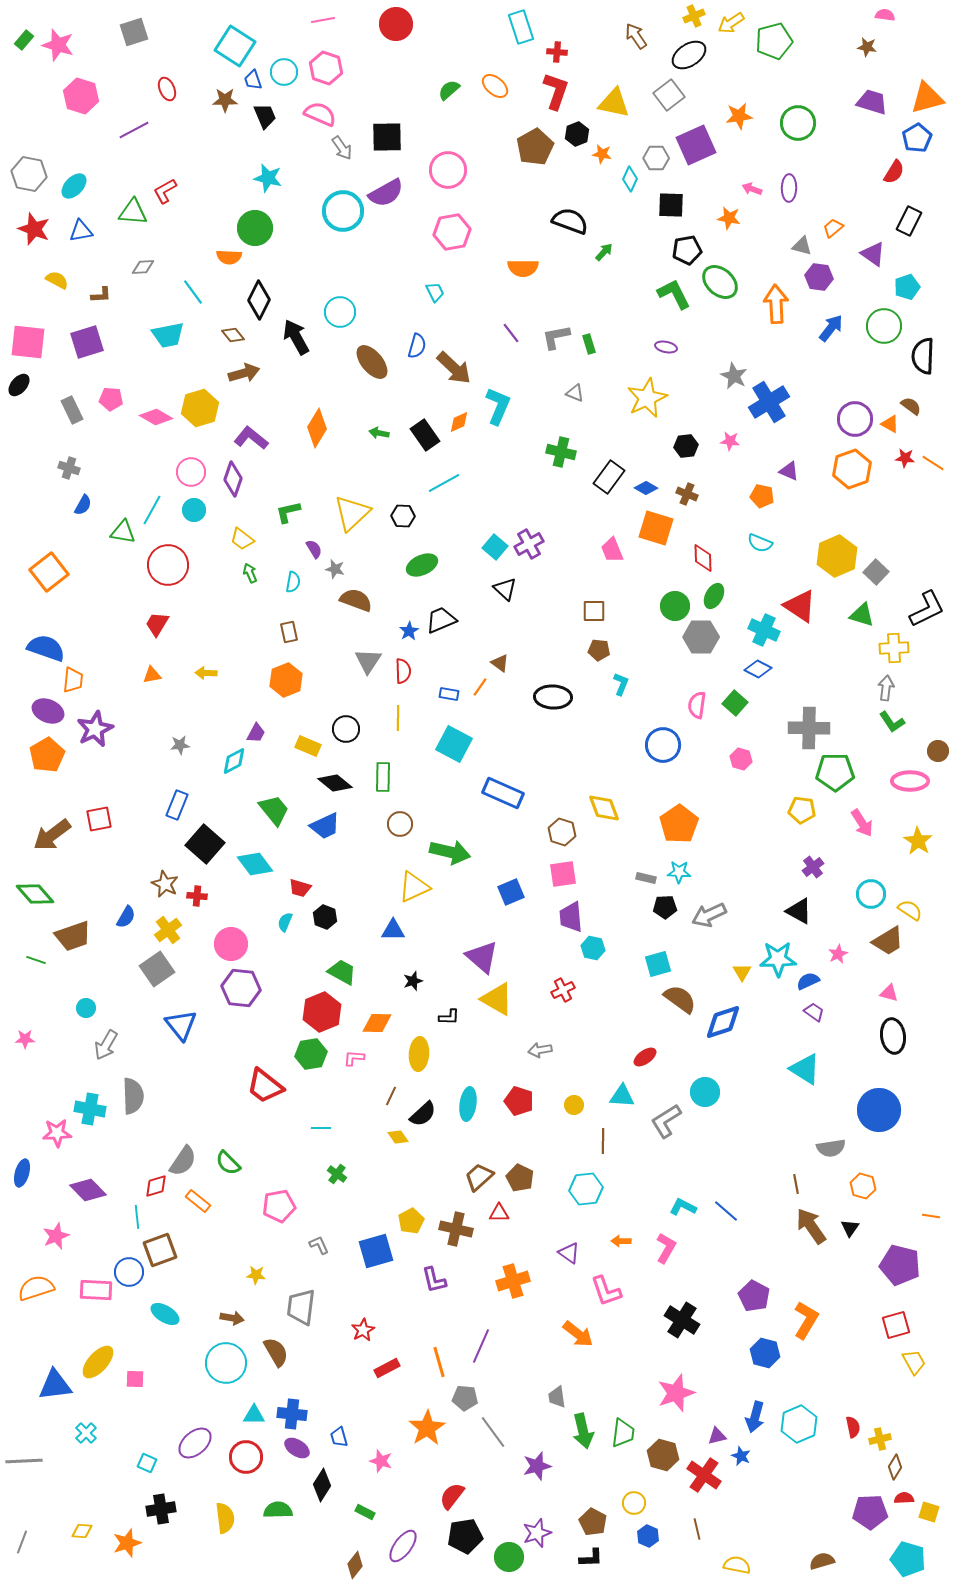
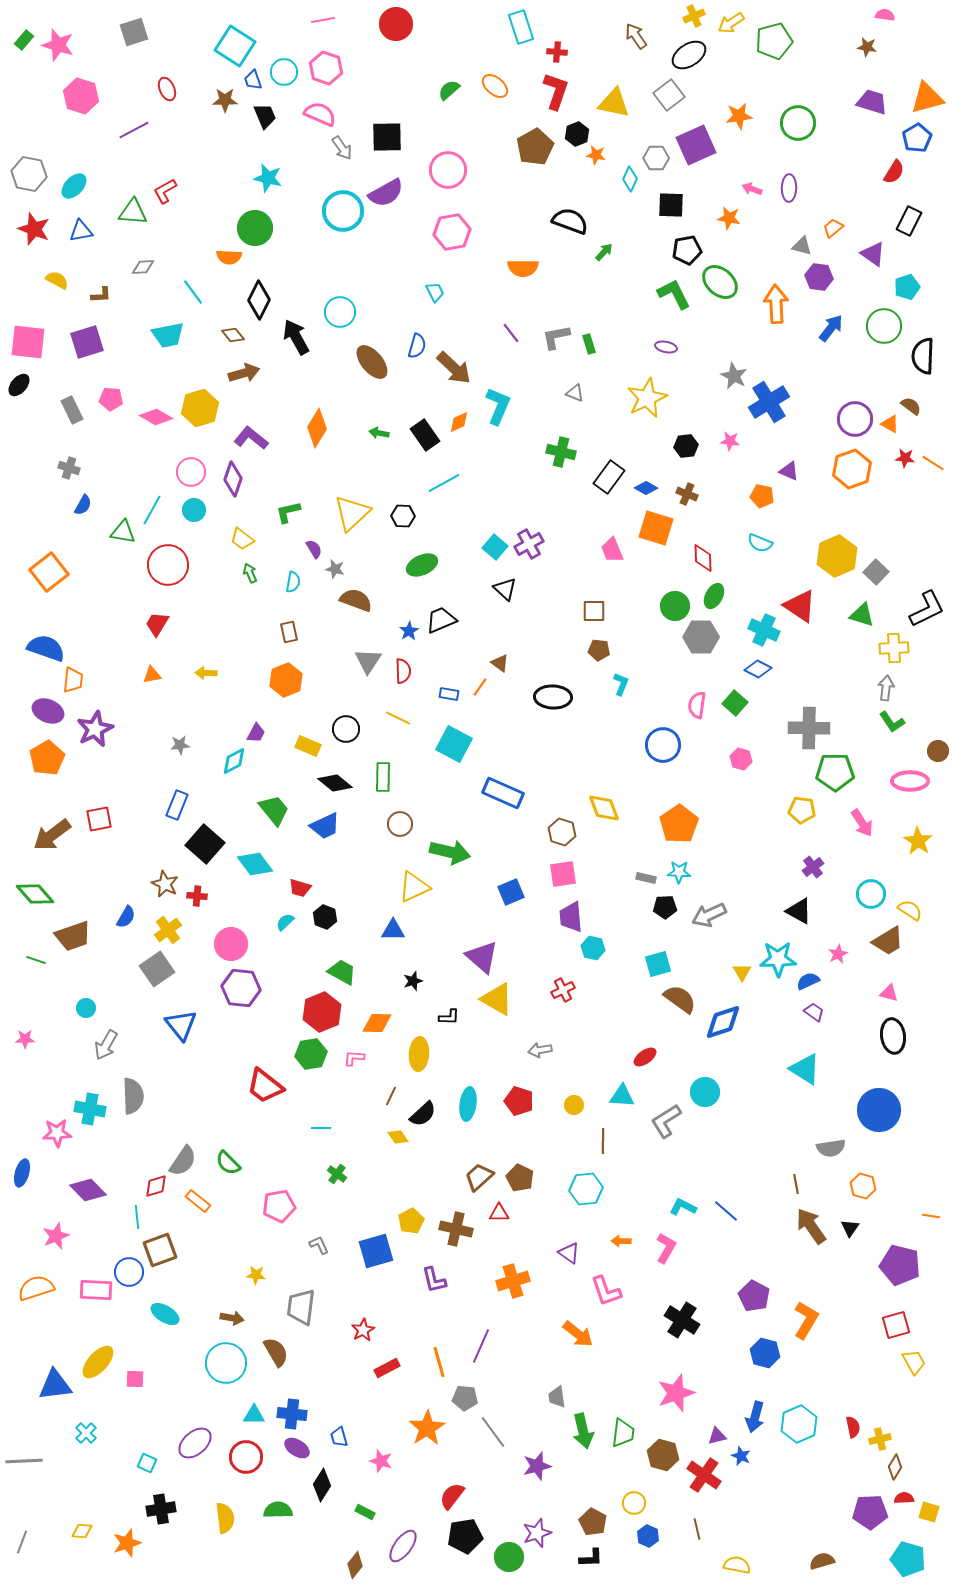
orange star at (602, 154): moved 6 px left, 1 px down
yellow line at (398, 718): rotated 65 degrees counterclockwise
orange pentagon at (47, 755): moved 3 px down
cyan semicircle at (285, 922): rotated 24 degrees clockwise
